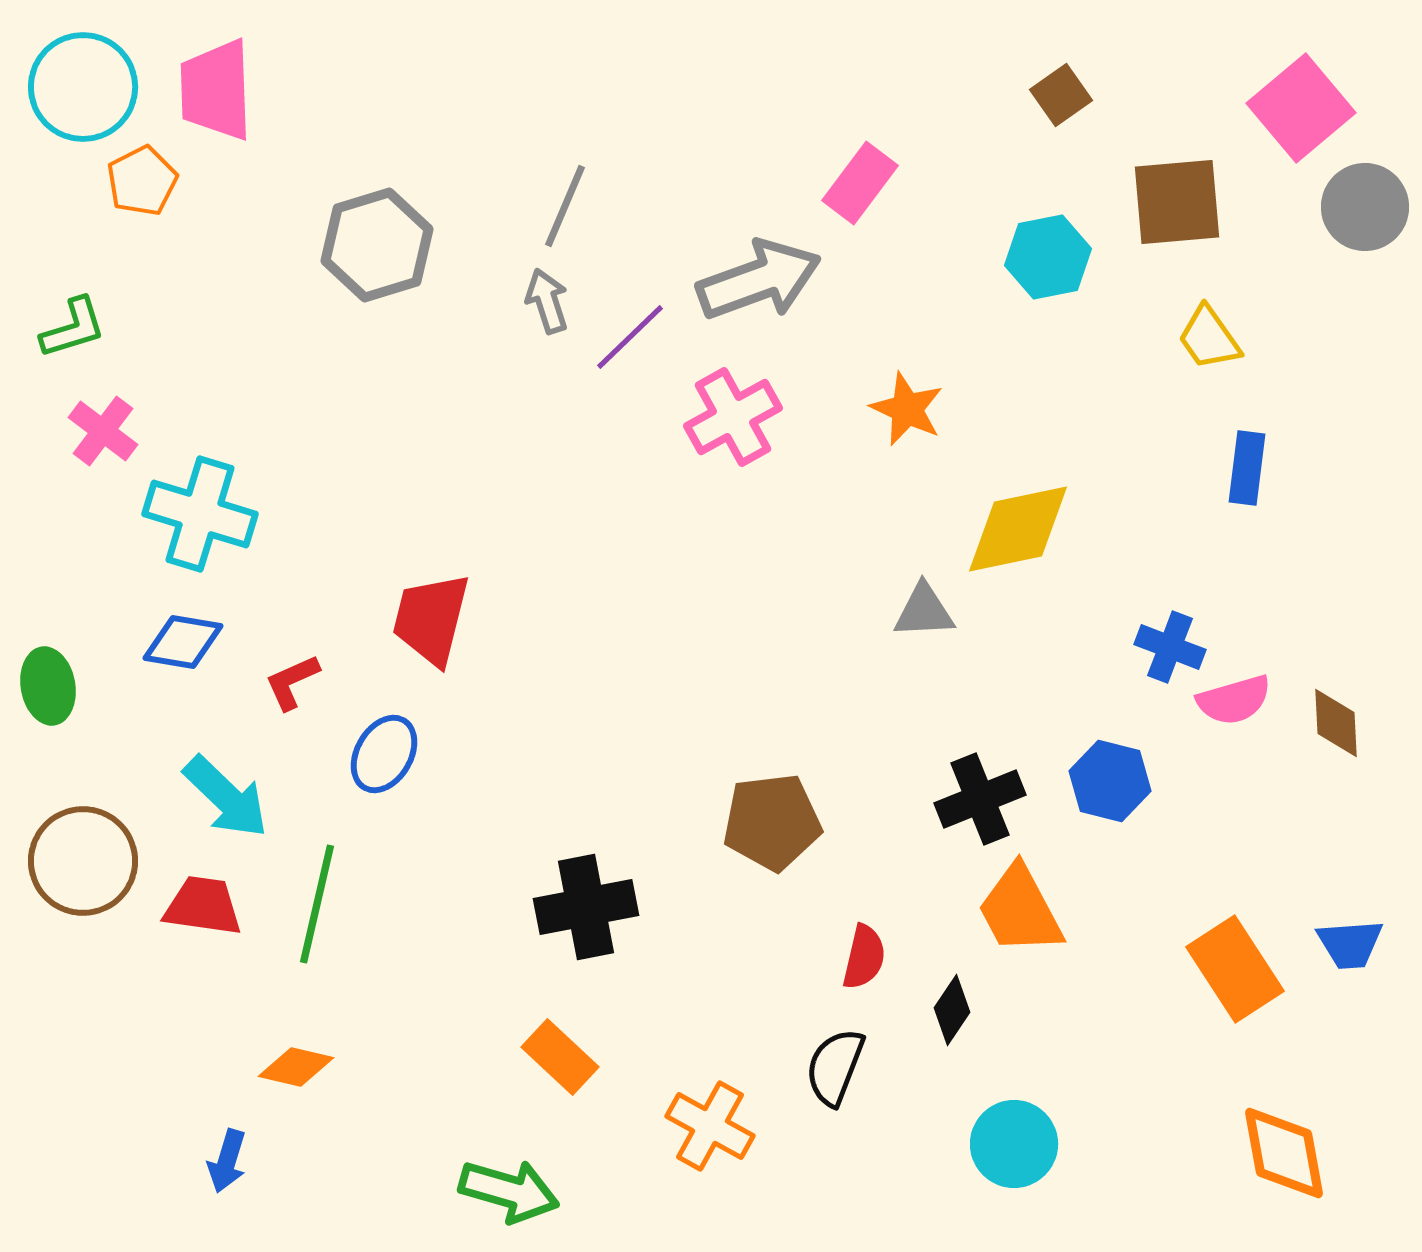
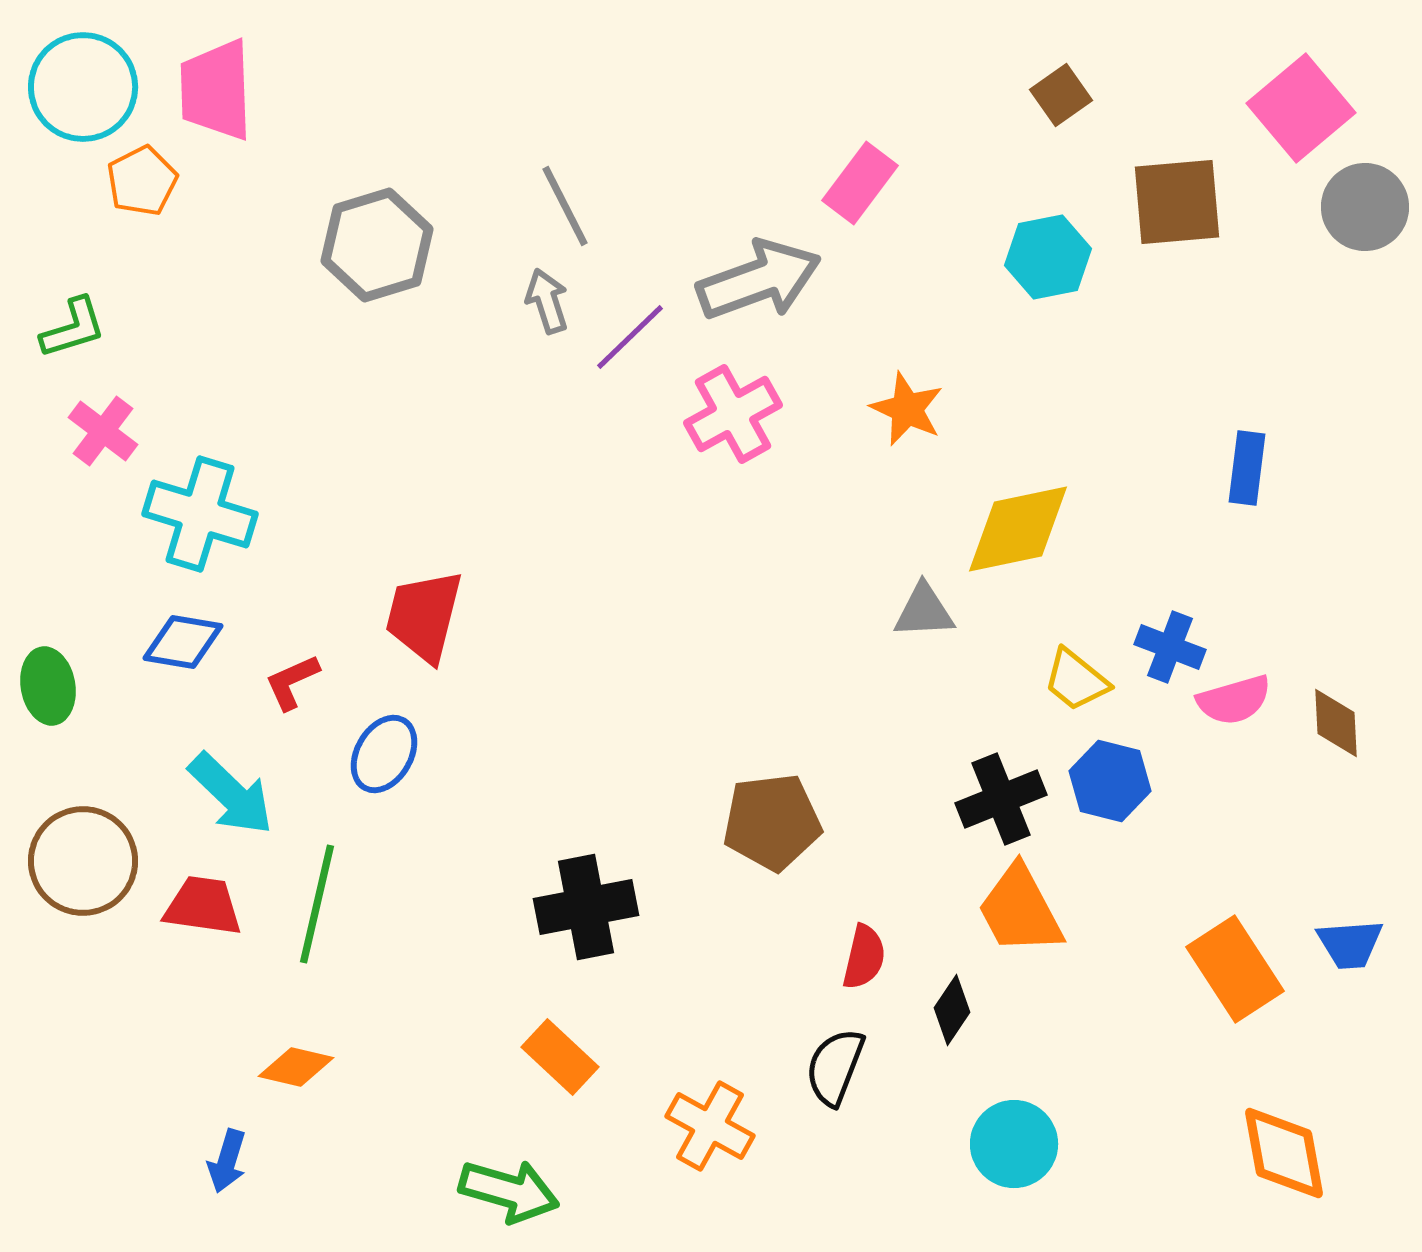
gray line at (565, 206): rotated 50 degrees counterclockwise
yellow trapezoid at (1209, 338): moved 133 px left, 342 px down; rotated 16 degrees counterclockwise
pink cross at (733, 417): moved 3 px up
red trapezoid at (431, 619): moved 7 px left, 3 px up
cyan arrow at (226, 797): moved 5 px right, 3 px up
black cross at (980, 799): moved 21 px right
